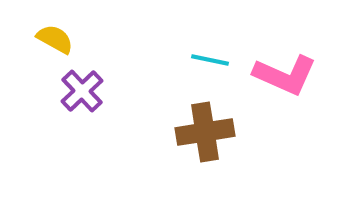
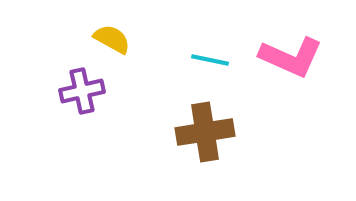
yellow semicircle: moved 57 px right
pink L-shape: moved 6 px right, 18 px up
purple cross: rotated 30 degrees clockwise
